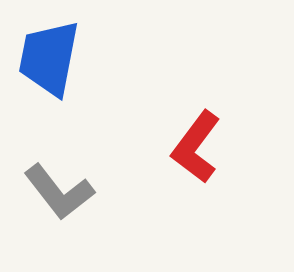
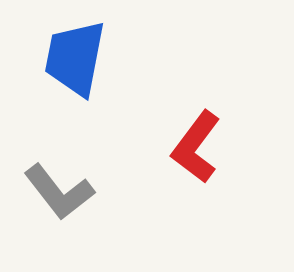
blue trapezoid: moved 26 px right
